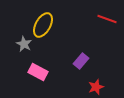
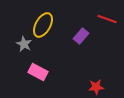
purple rectangle: moved 25 px up
red star: rotated 14 degrees clockwise
